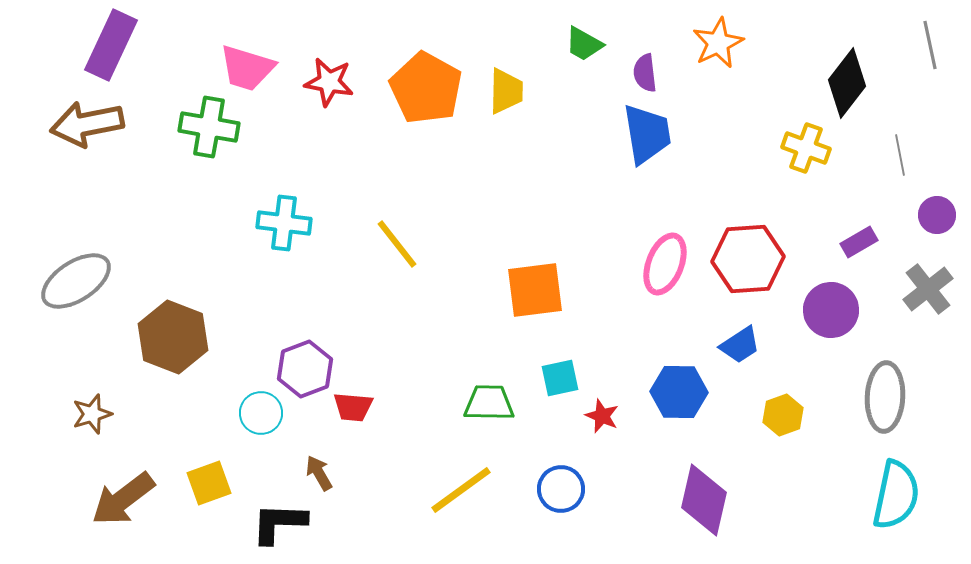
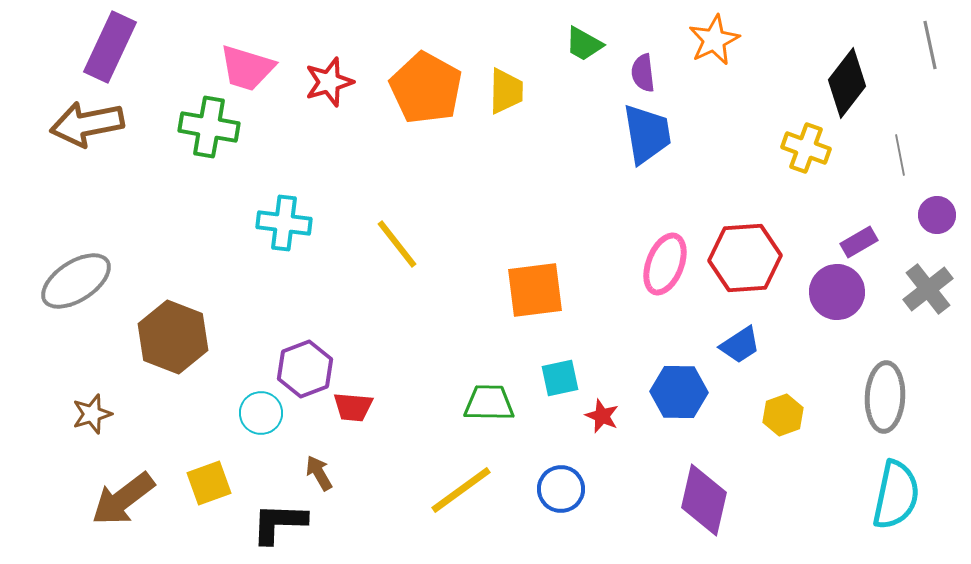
orange star at (718, 43): moved 4 px left, 3 px up
purple rectangle at (111, 45): moved 1 px left, 2 px down
purple semicircle at (645, 73): moved 2 px left
red star at (329, 82): rotated 27 degrees counterclockwise
red hexagon at (748, 259): moved 3 px left, 1 px up
purple circle at (831, 310): moved 6 px right, 18 px up
